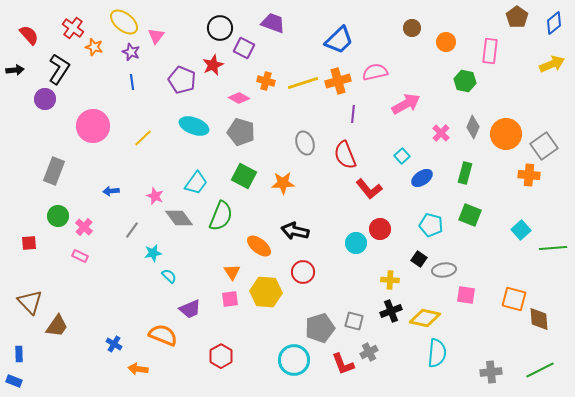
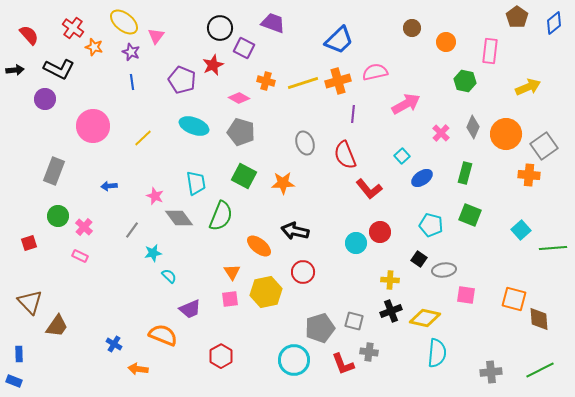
yellow arrow at (552, 64): moved 24 px left, 23 px down
black L-shape at (59, 69): rotated 84 degrees clockwise
cyan trapezoid at (196, 183): rotated 45 degrees counterclockwise
blue arrow at (111, 191): moved 2 px left, 5 px up
red circle at (380, 229): moved 3 px down
red square at (29, 243): rotated 14 degrees counterclockwise
yellow hexagon at (266, 292): rotated 16 degrees counterclockwise
gray cross at (369, 352): rotated 36 degrees clockwise
